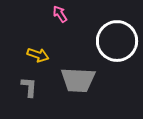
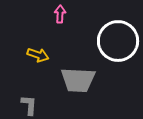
pink arrow: rotated 36 degrees clockwise
white circle: moved 1 px right
gray L-shape: moved 18 px down
